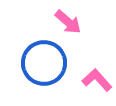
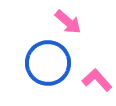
blue circle: moved 4 px right
